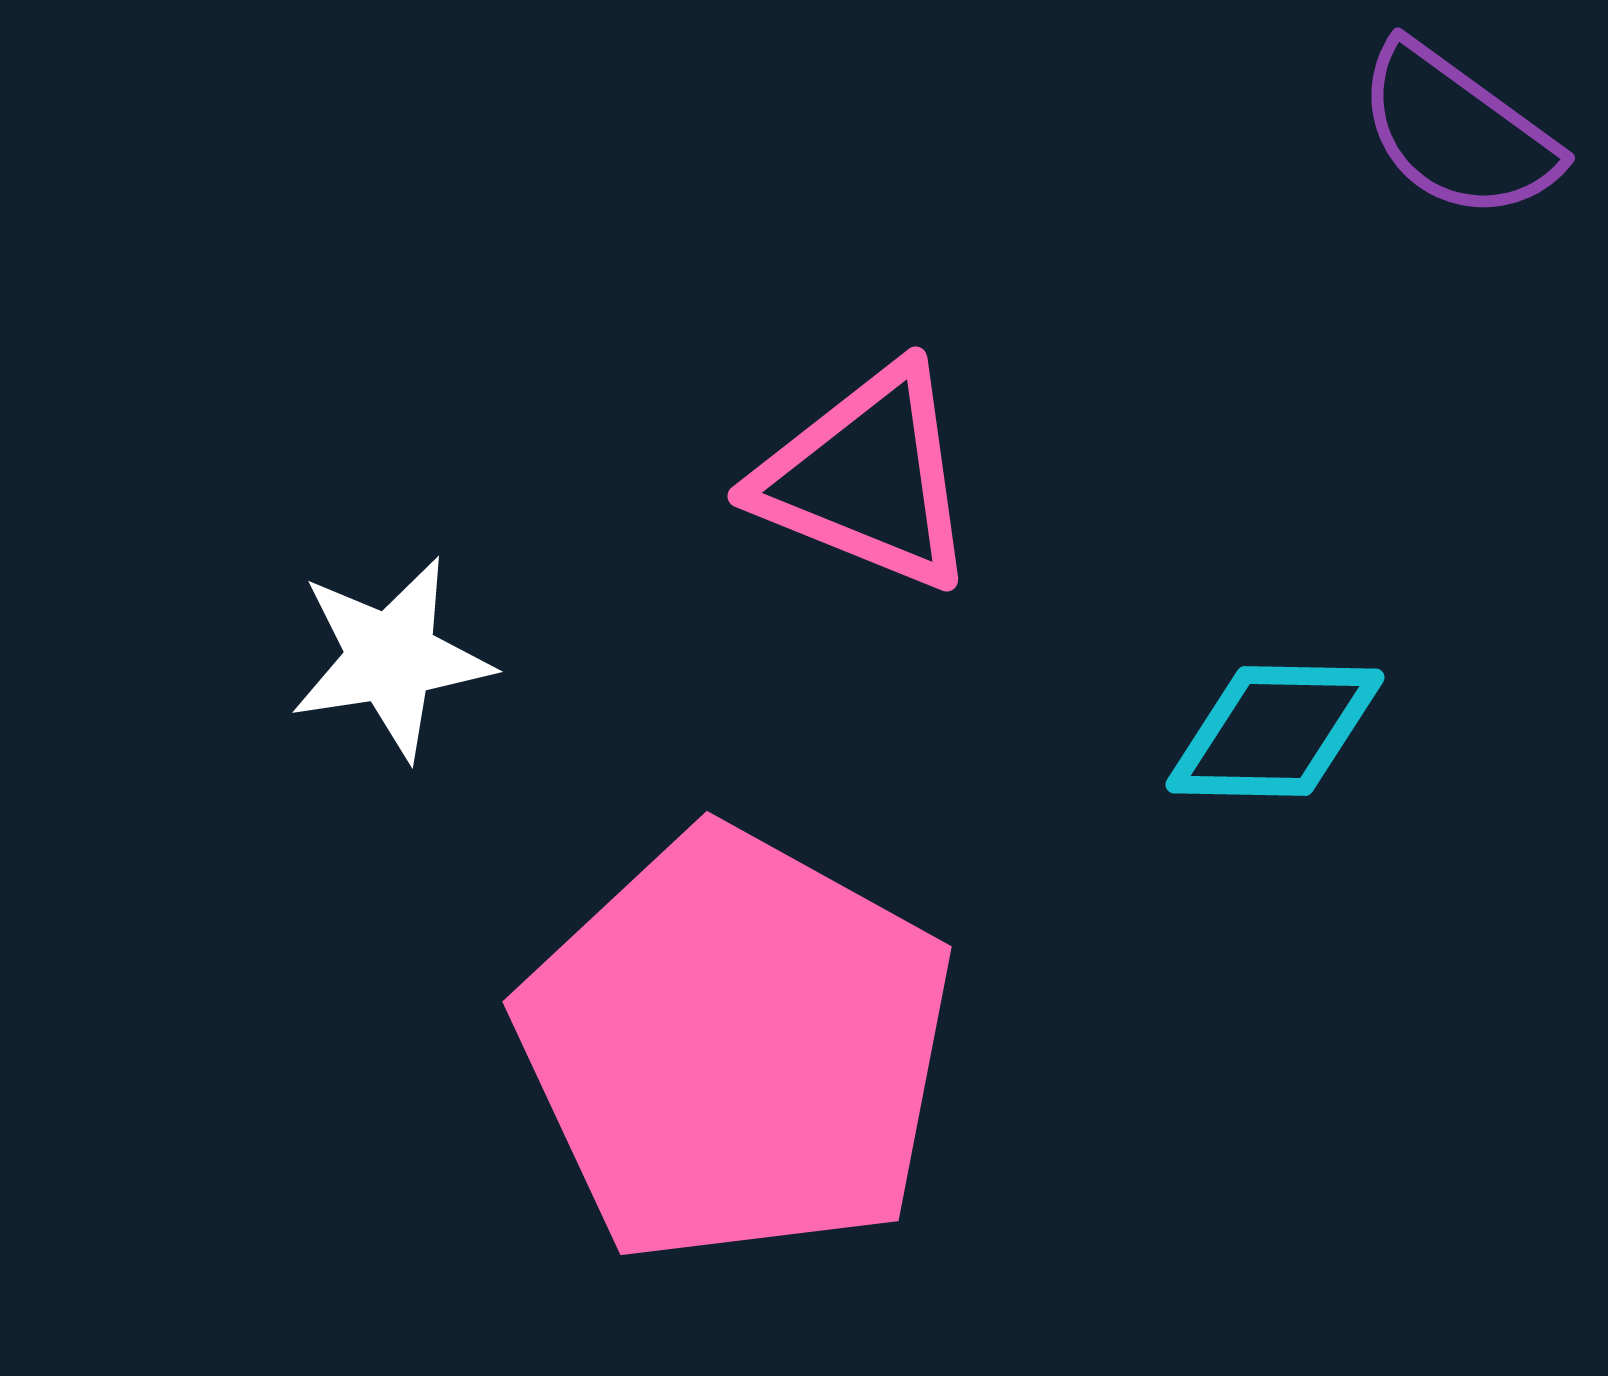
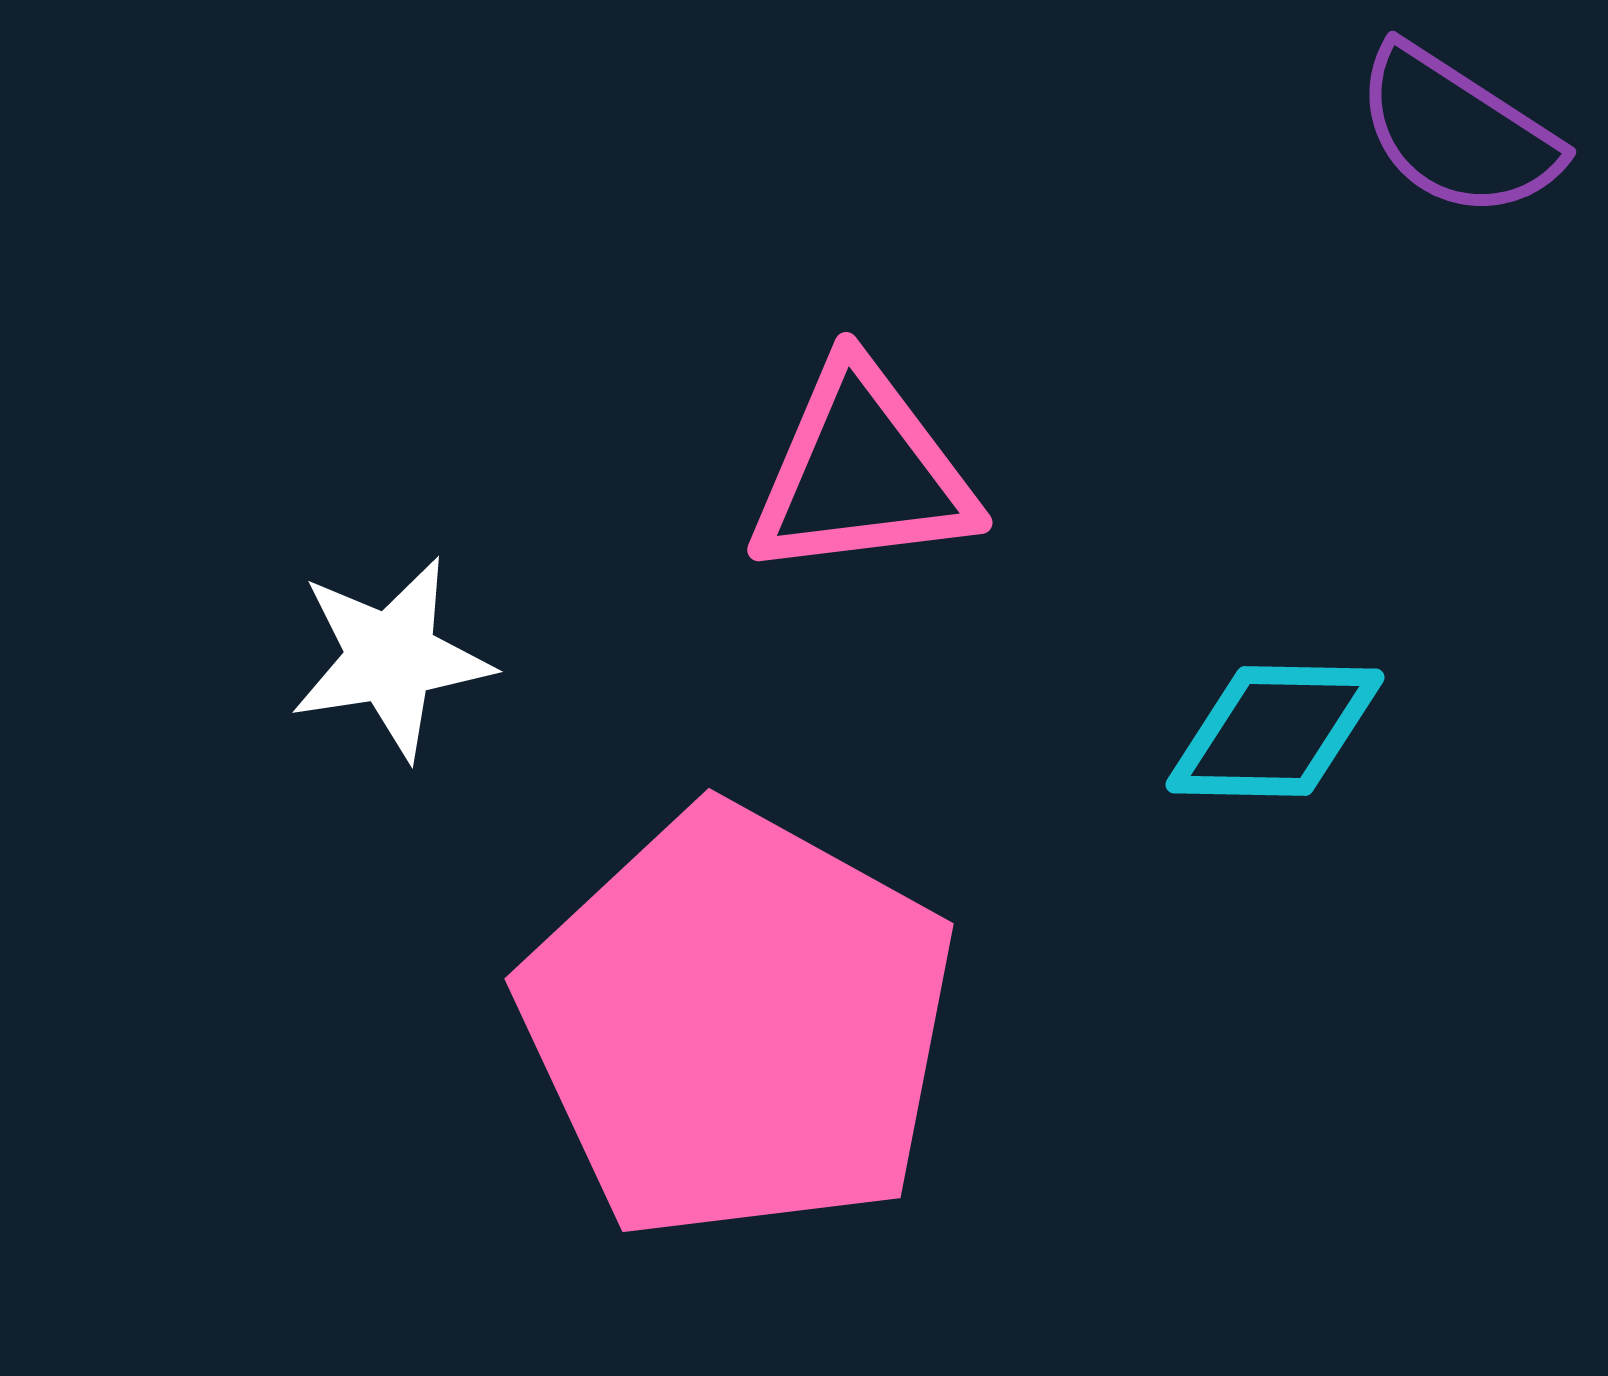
purple semicircle: rotated 3 degrees counterclockwise
pink triangle: moved 5 px left, 6 px up; rotated 29 degrees counterclockwise
pink pentagon: moved 2 px right, 23 px up
